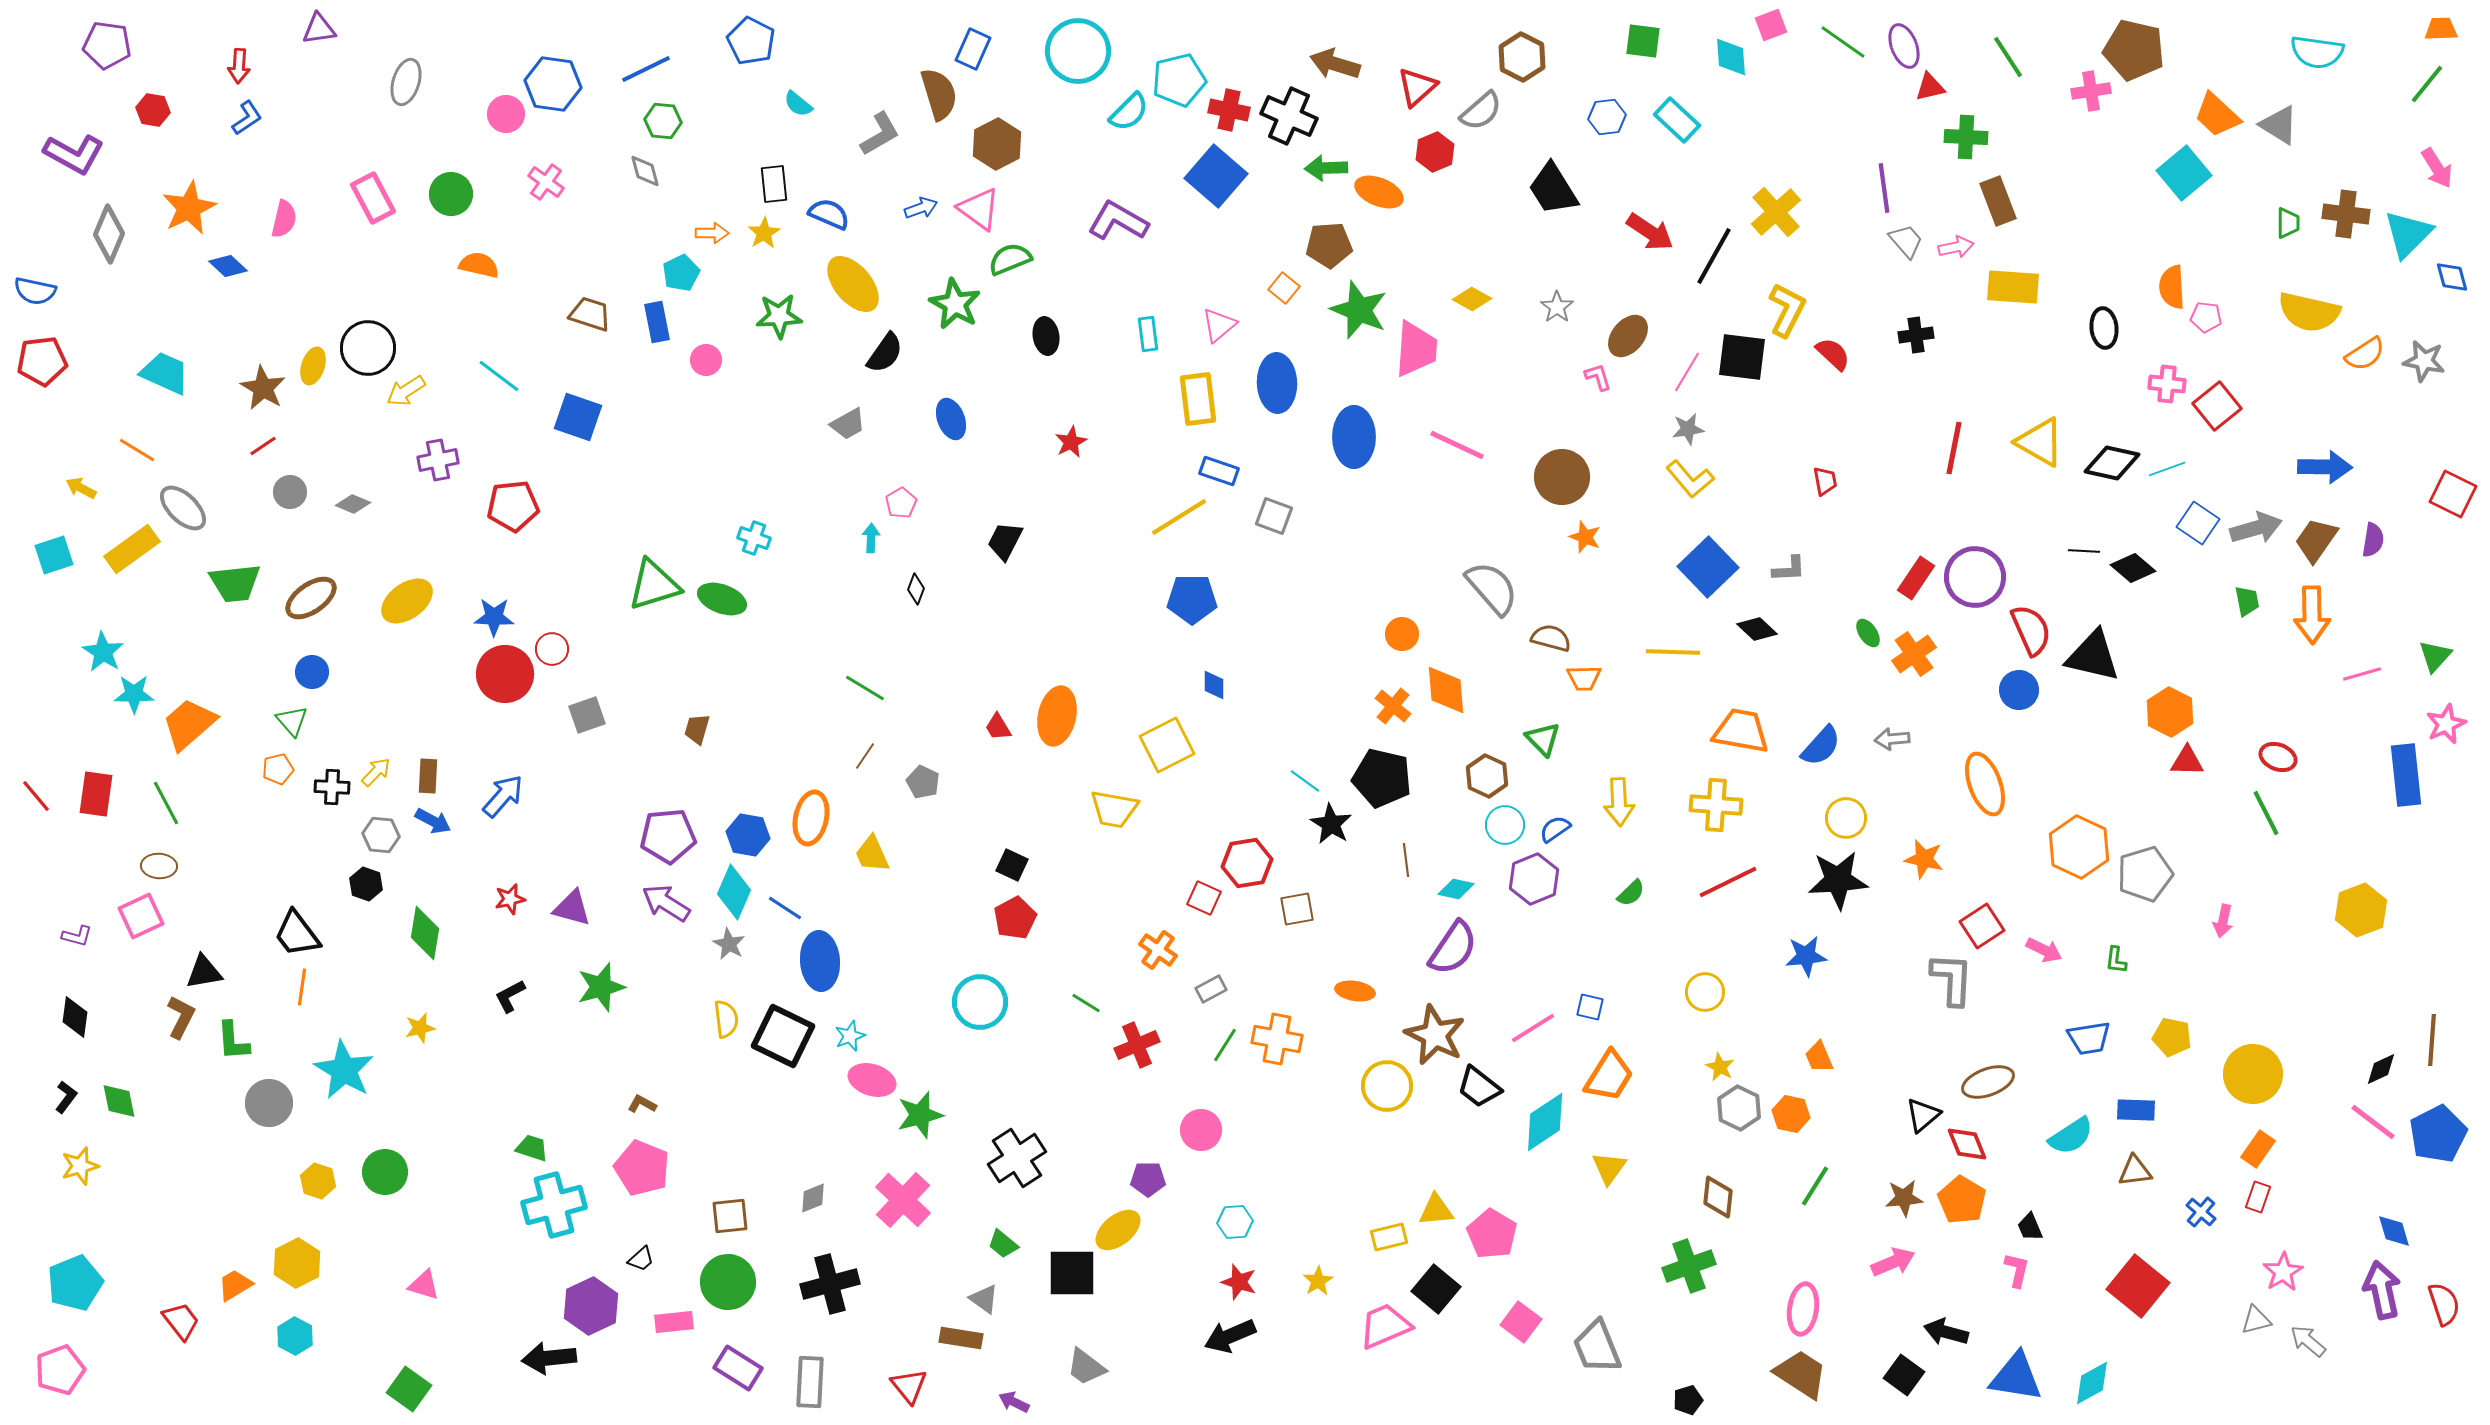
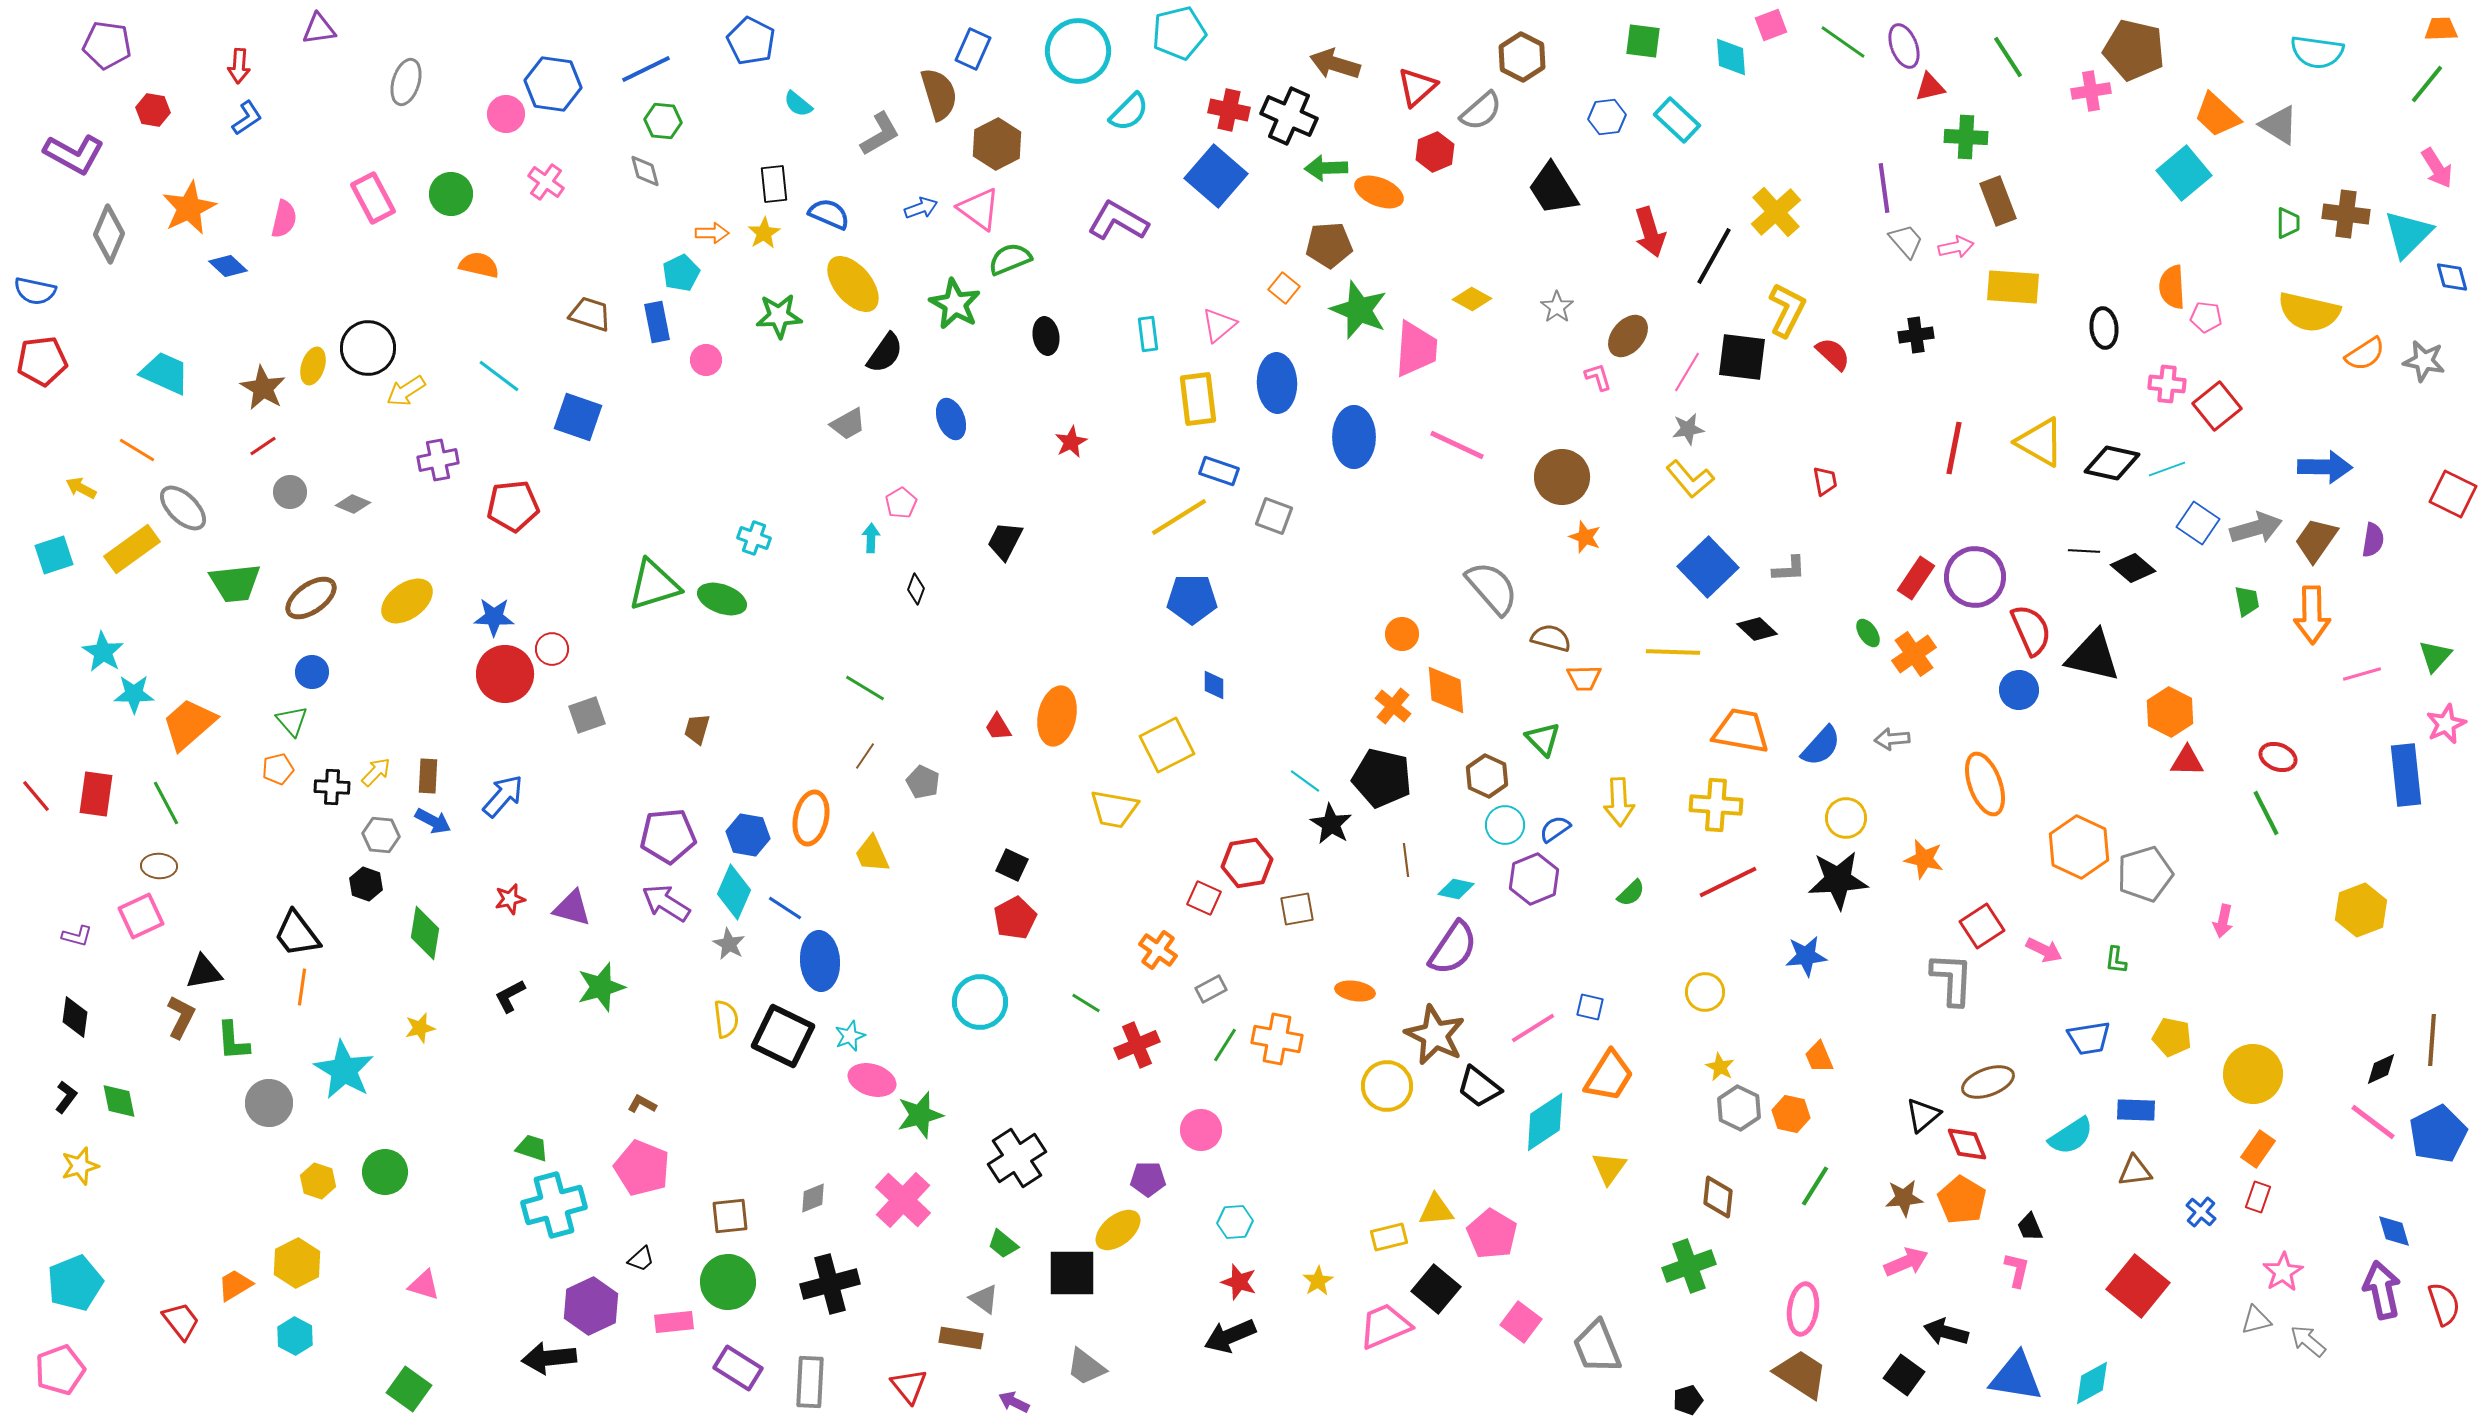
cyan pentagon at (1179, 80): moved 47 px up
red arrow at (1650, 232): rotated 39 degrees clockwise
pink arrow at (1893, 1262): moved 13 px right
